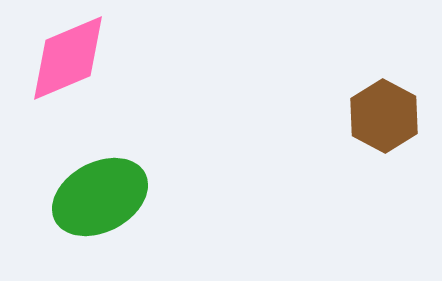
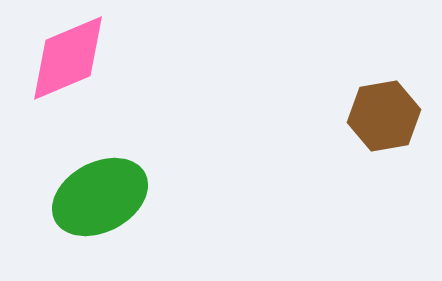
brown hexagon: rotated 22 degrees clockwise
